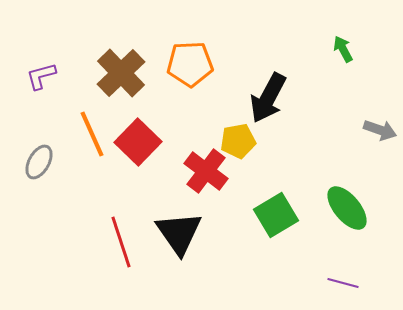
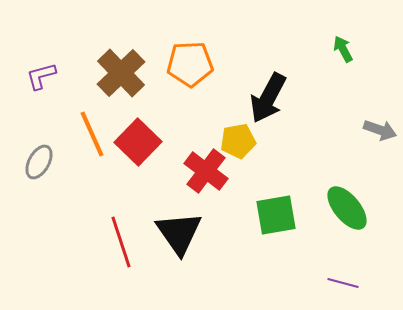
green square: rotated 21 degrees clockwise
